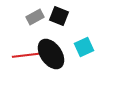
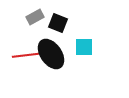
black square: moved 1 px left, 7 px down
cyan square: rotated 24 degrees clockwise
